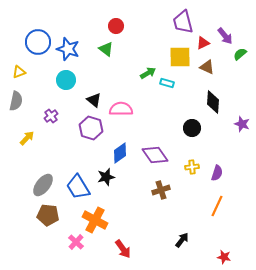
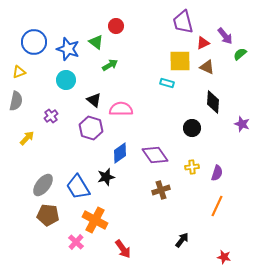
blue circle: moved 4 px left
green triangle: moved 10 px left, 7 px up
yellow square: moved 4 px down
green arrow: moved 38 px left, 8 px up
